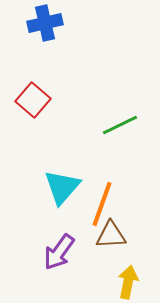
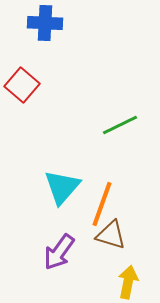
blue cross: rotated 16 degrees clockwise
red square: moved 11 px left, 15 px up
brown triangle: rotated 20 degrees clockwise
